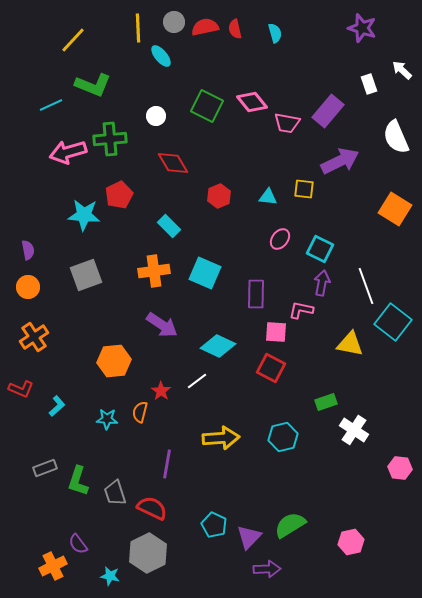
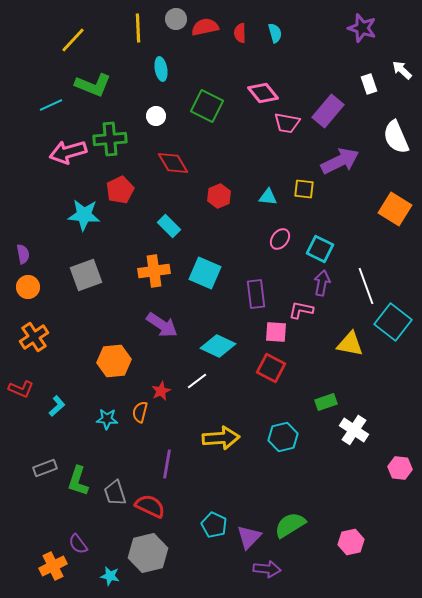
gray circle at (174, 22): moved 2 px right, 3 px up
red semicircle at (235, 29): moved 5 px right, 4 px down; rotated 12 degrees clockwise
cyan ellipse at (161, 56): moved 13 px down; rotated 30 degrees clockwise
pink diamond at (252, 102): moved 11 px right, 9 px up
red pentagon at (119, 195): moved 1 px right, 5 px up
purple semicircle at (28, 250): moved 5 px left, 4 px down
purple rectangle at (256, 294): rotated 8 degrees counterclockwise
red star at (161, 391): rotated 12 degrees clockwise
red semicircle at (152, 508): moved 2 px left, 2 px up
gray hexagon at (148, 553): rotated 12 degrees clockwise
purple arrow at (267, 569): rotated 8 degrees clockwise
